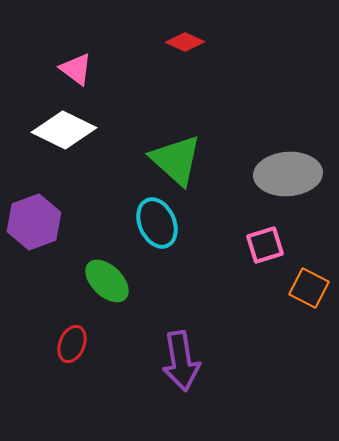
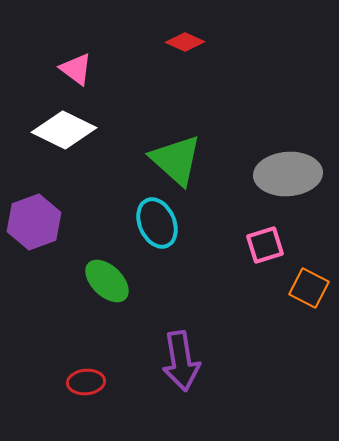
red ellipse: moved 14 px right, 38 px down; rotated 63 degrees clockwise
